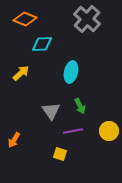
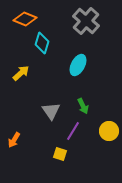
gray cross: moved 1 px left, 2 px down
cyan diamond: moved 1 px up; rotated 70 degrees counterclockwise
cyan ellipse: moved 7 px right, 7 px up; rotated 15 degrees clockwise
green arrow: moved 3 px right
purple line: rotated 48 degrees counterclockwise
